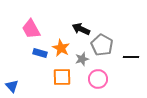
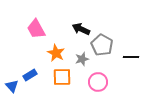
pink trapezoid: moved 5 px right
orange star: moved 5 px left, 5 px down
blue rectangle: moved 10 px left, 22 px down; rotated 48 degrees counterclockwise
pink circle: moved 3 px down
